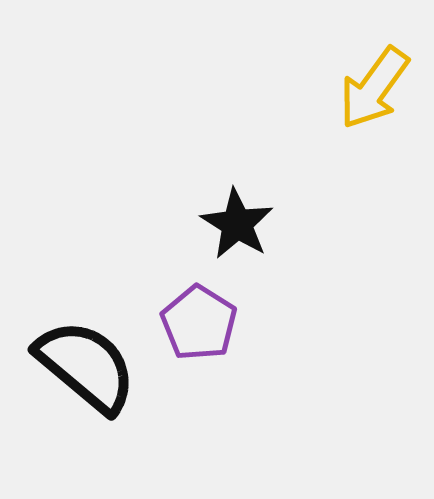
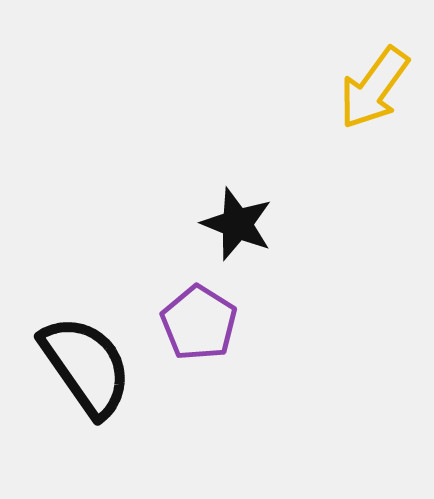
black star: rotated 10 degrees counterclockwise
black semicircle: rotated 15 degrees clockwise
